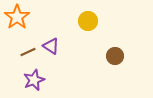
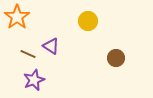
brown line: moved 2 px down; rotated 49 degrees clockwise
brown circle: moved 1 px right, 2 px down
